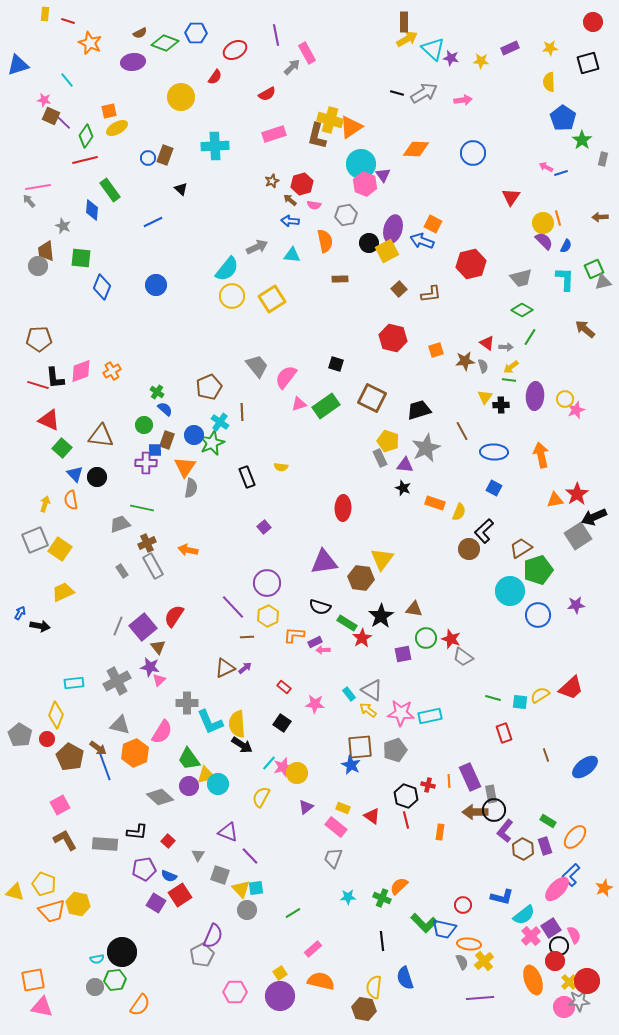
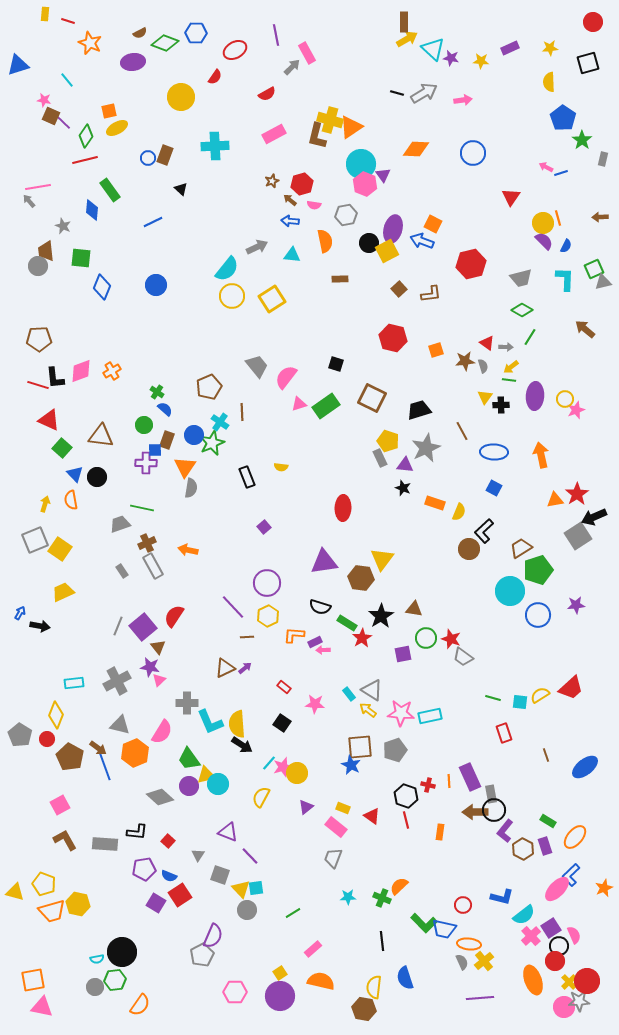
pink rectangle at (274, 134): rotated 10 degrees counterclockwise
